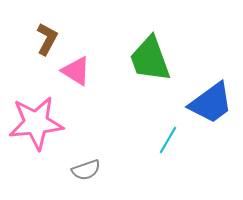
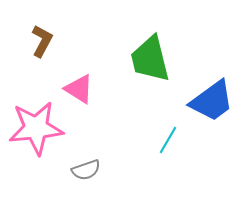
brown L-shape: moved 5 px left, 2 px down
green trapezoid: rotated 6 degrees clockwise
pink triangle: moved 3 px right, 18 px down
blue trapezoid: moved 1 px right, 2 px up
pink star: moved 5 px down
